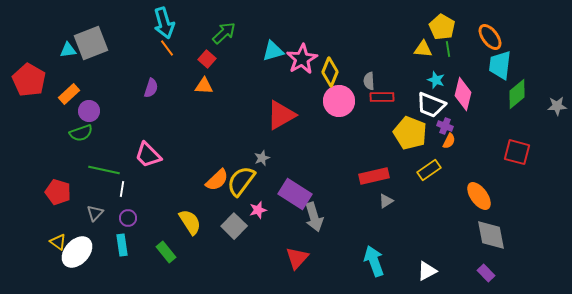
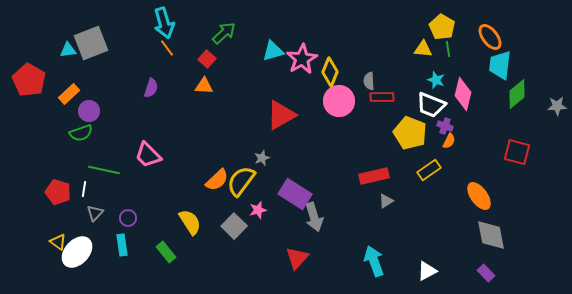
white line at (122, 189): moved 38 px left
